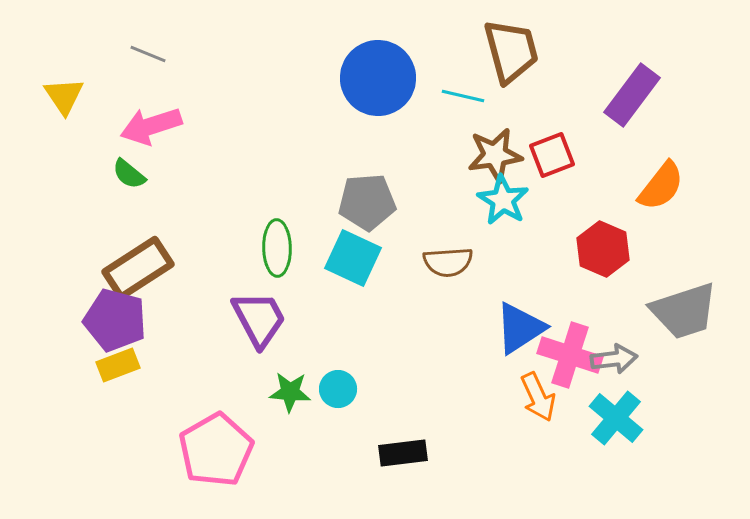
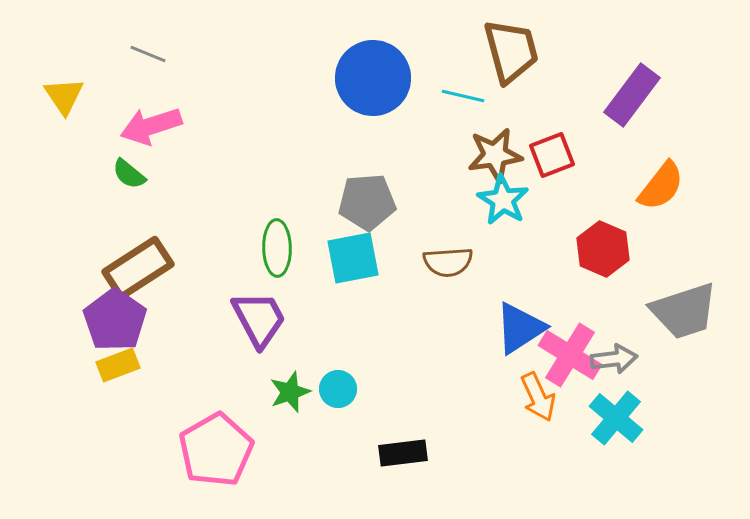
blue circle: moved 5 px left
cyan square: rotated 36 degrees counterclockwise
purple pentagon: rotated 20 degrees clockwise
pink cross: rotated 14 degrees clockwise
green star: rotated 24 degrees counterclockwise
